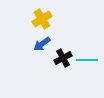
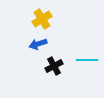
blue arrow: moved 4 px left; rotated 18 degrees clockwise
black cross: moved 9 px left, 8 px down
